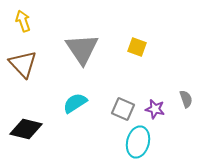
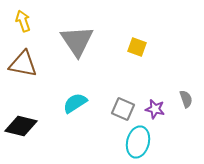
gray triangle: moved 5 px left, 8 px up
brown triangle: rotated 36 degrees counterclockwise
black diamond: moved 5 px left, 3 px up
